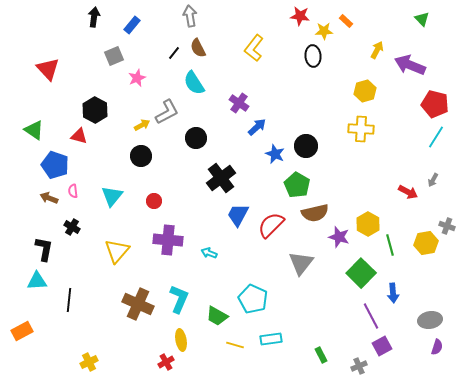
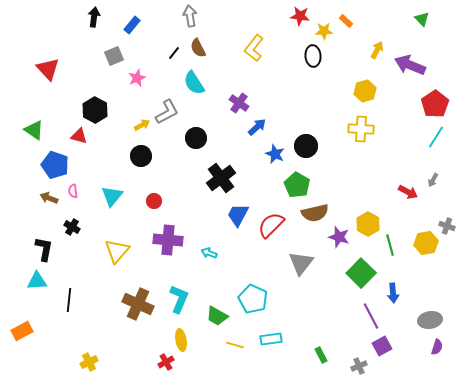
red pentagon at (435, 104): rotated 24 degrees clockwise
